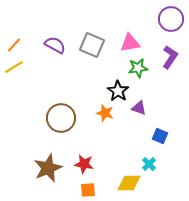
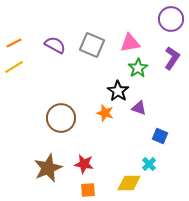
orange line: moved 2 px up; rotated 21 degrees clockwise
purple L-shape: moved 2 px right, 1 px down
green star: rotated 24 degrees counterclockwise
